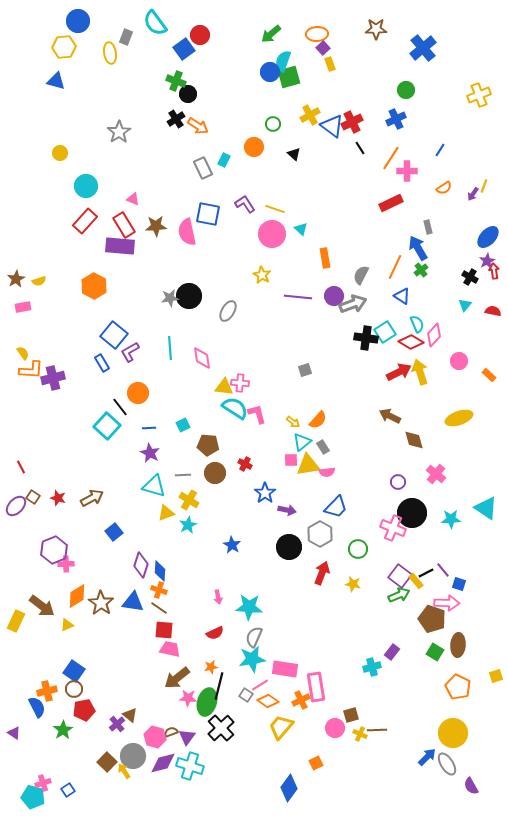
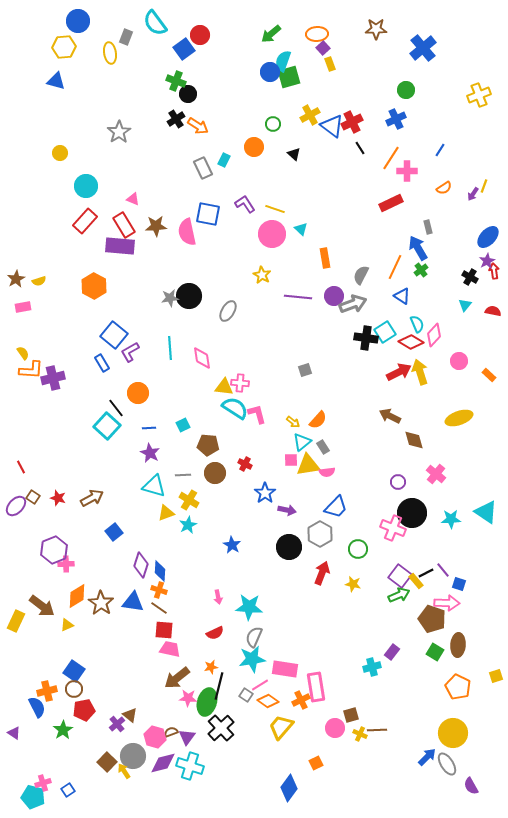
black line at (120, 407): moved 4 px left, 1 px down
cyan triangle at (486, 508): moved 4 px down
